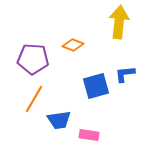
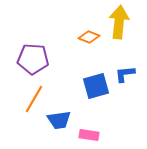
orange diamond: moved 16 px right, 8 px up
